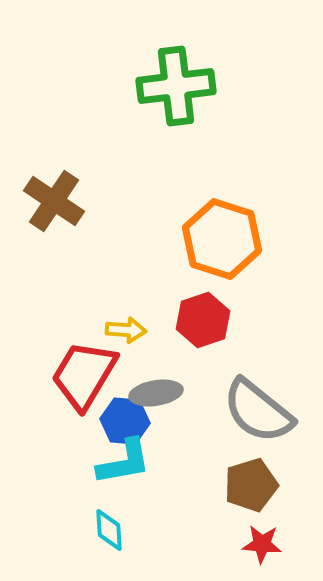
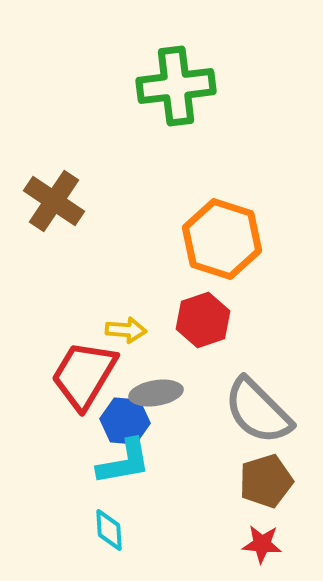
gray semicircle: rotated 6 degrees clockwise
brown pentagon: moved 15 px right, 4 px up
